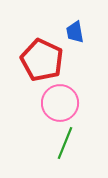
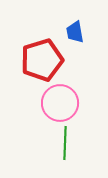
red pentagon: rotated 30 degrees clockwise
green line: rotated 20 degrees counterclockwise
